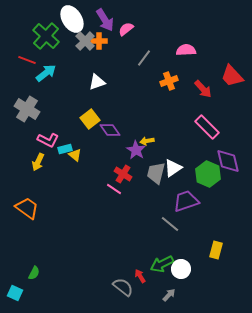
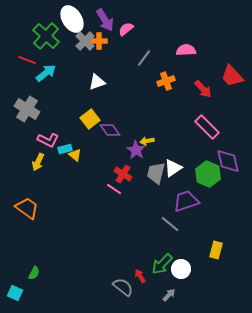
orange cross at (169, 81): moved 3 px left
green arrow at (162, 264): rotated 20 degrees counterclockwise
